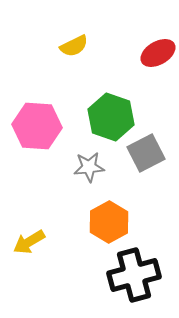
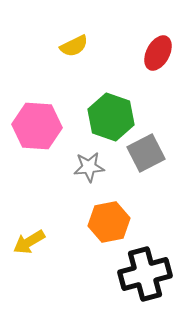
red ellipse: rotated 32 degrees counterclockwise
orange hexagon: rotated 18 degrees clockwise
black cross: moved 11 px right, 1 px up
